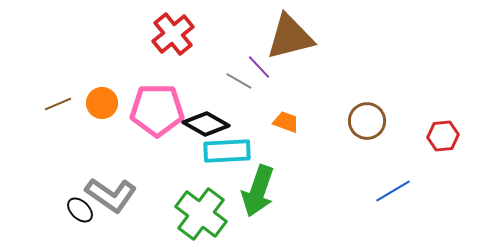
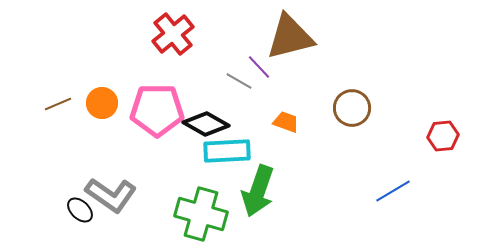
brown circle: moved 15 px left, 13 px up
green cross: rotated 21 degrees counterclockwise
